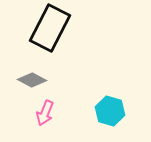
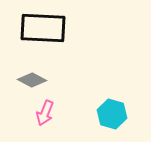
black rectangle: moved 7 px left; rotated 66 degrees clockwise
cyan hexagon: moved 2 px right, 3 px down
